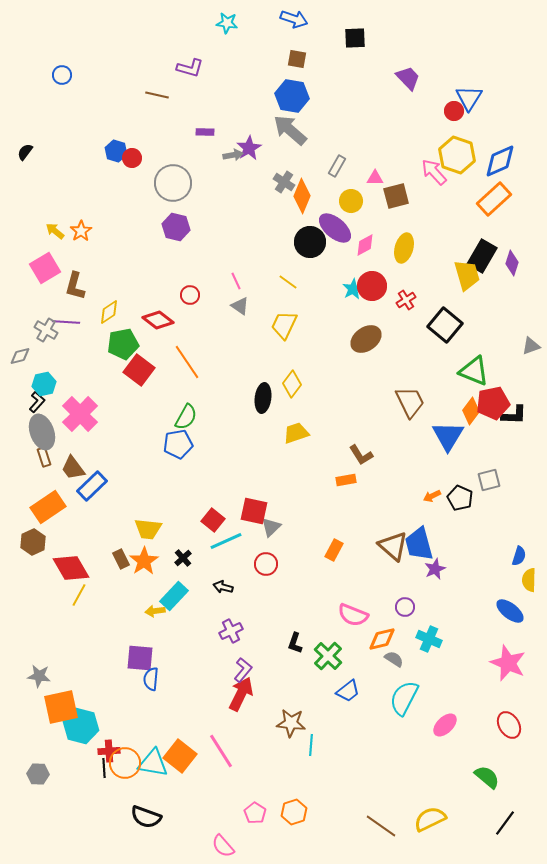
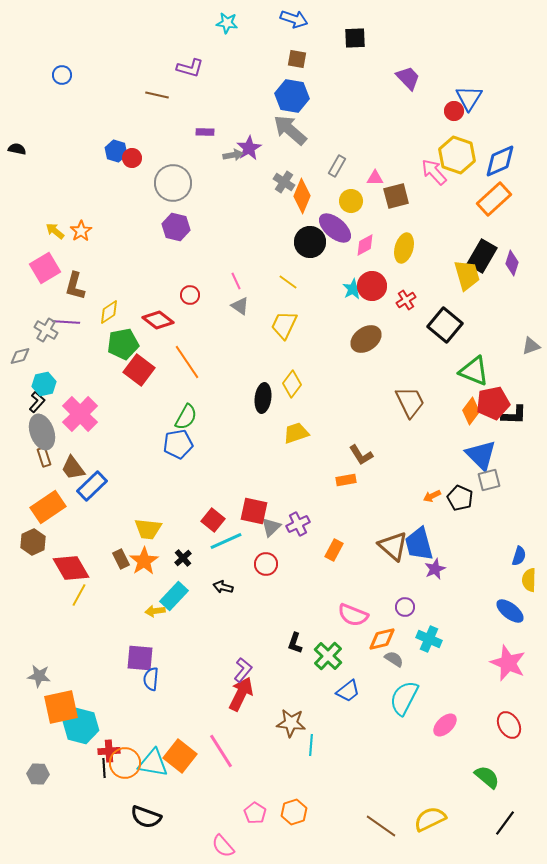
black semicircle at (25, 152): moved 8 px left, 3 px up; rotated 66 degrees clockwise
blue triangle at (448, 436): moved 33 px right, 19 px down; rotated 16 degrees counterclockwise
purple cross at (231, 631): moved 67 px right, 107 px up
